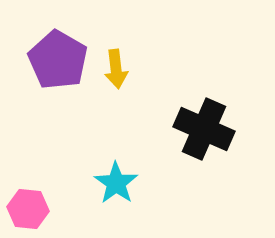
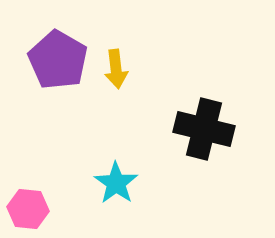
black cross: rotated 10 degrees counterclockwise
